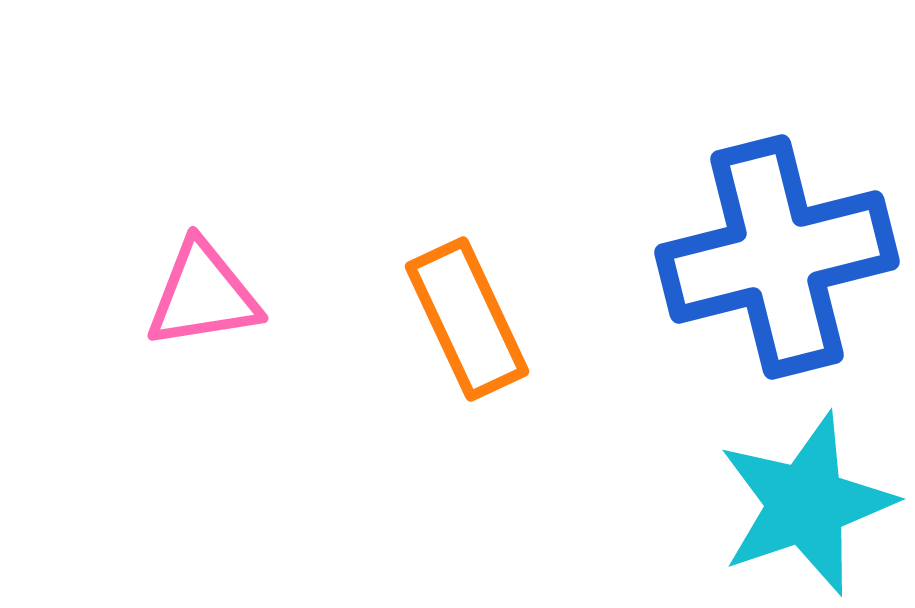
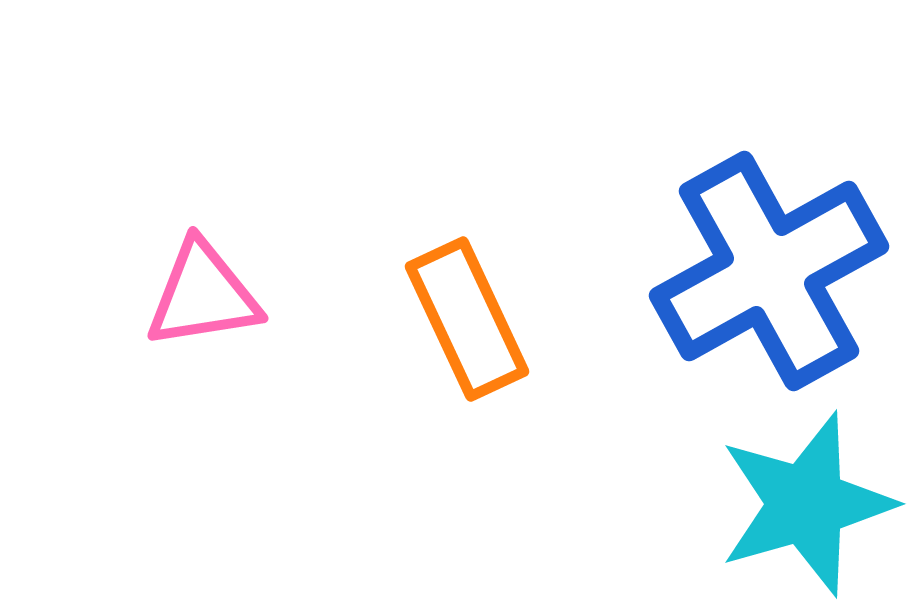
blue cross: moved 8 px left, 14 px down; rotated 15 degrees counterclockwise
cyan star: rotated 3 degrees clockwise
